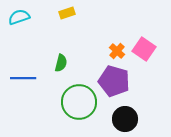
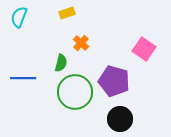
cyan semicircle: rotated 50 degrees counterclockwise
orange cross: moved 36 px left, 8 px up
green circle: moved 4 px left, 10 px up
black circle: moved 5 px left
